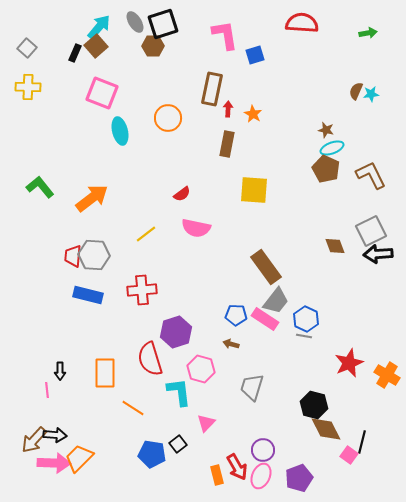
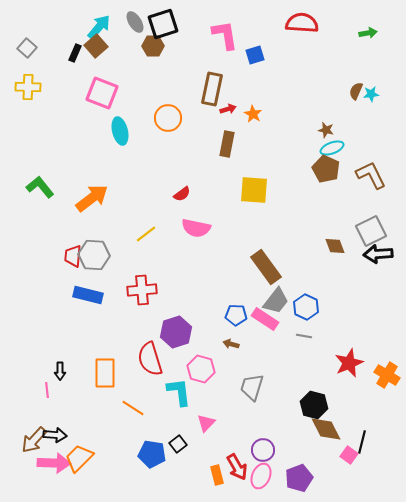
red arrow at (228, 109): rotated 70 degrees clockwise
blue hexagon at (306, 319): moved 12 px up
